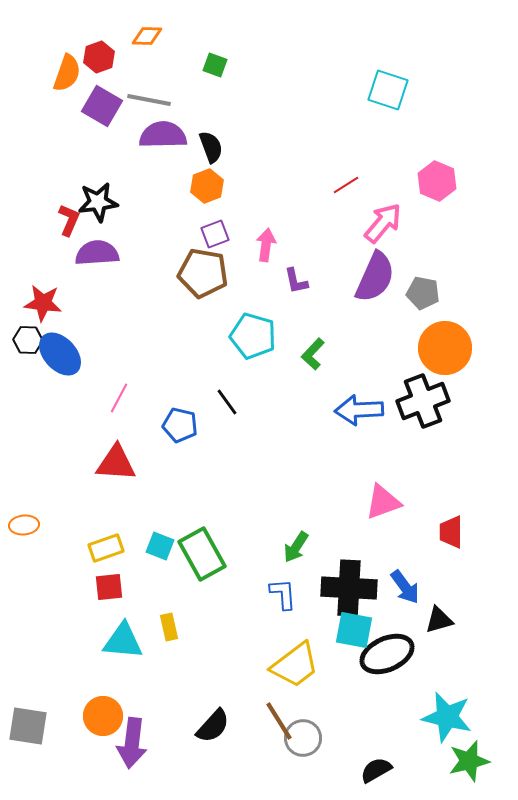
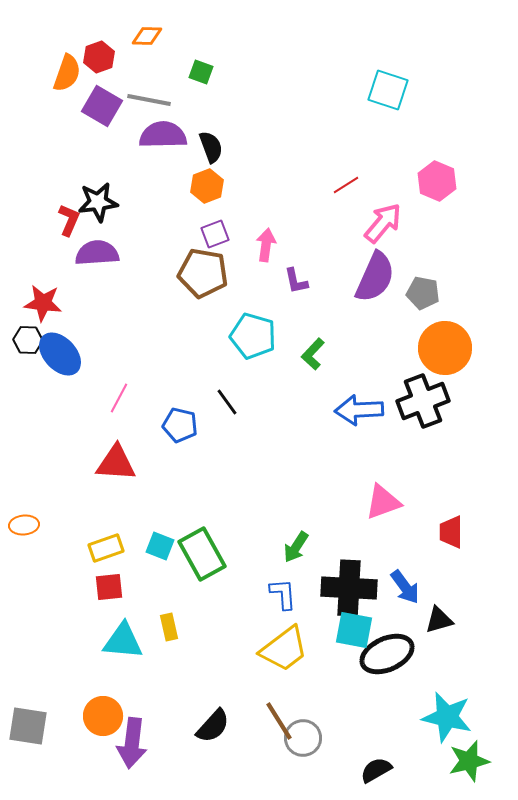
green square at (215, 65): moved 14 px left, 7 px down
yellow trapezoid at (295, 665): moved 11 px left, 16 px up
